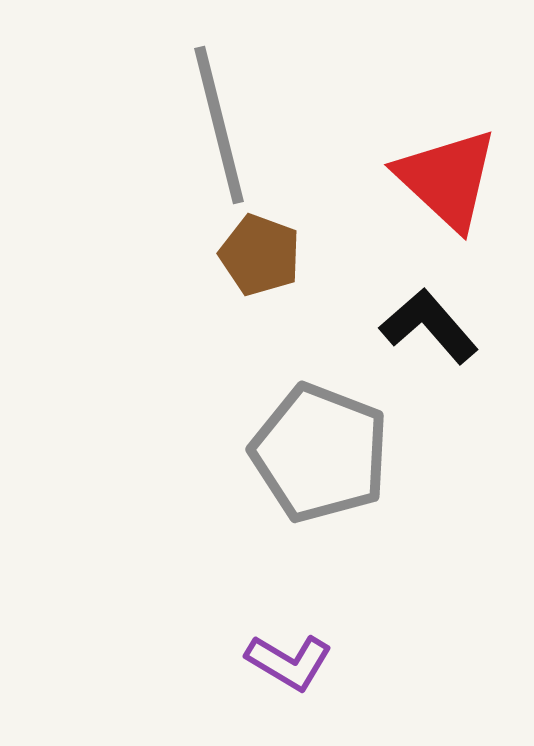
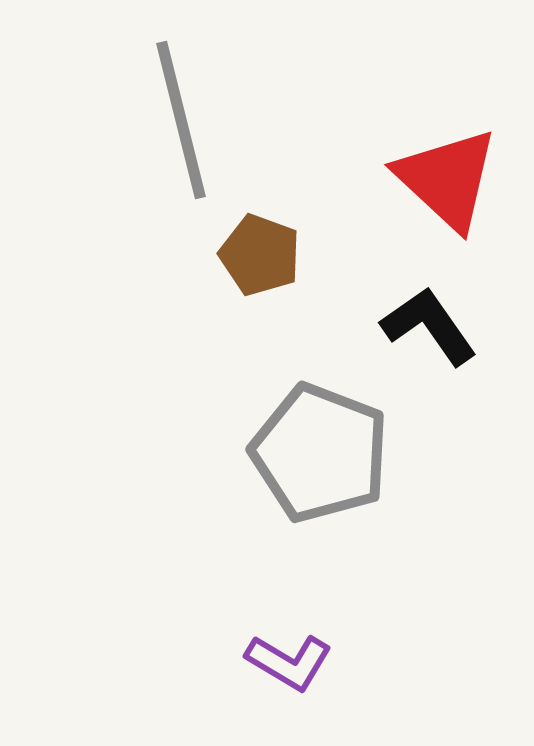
gray line: moved 38 px left, 5 px up
black L-shape: rotated 6 degrees clockwise
